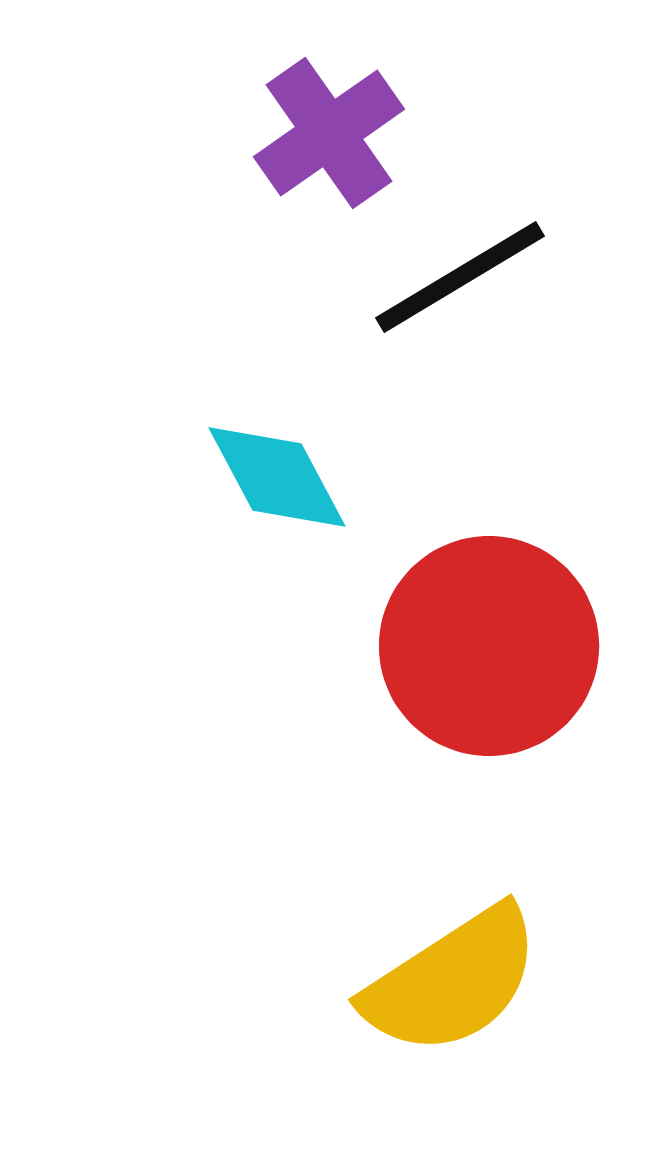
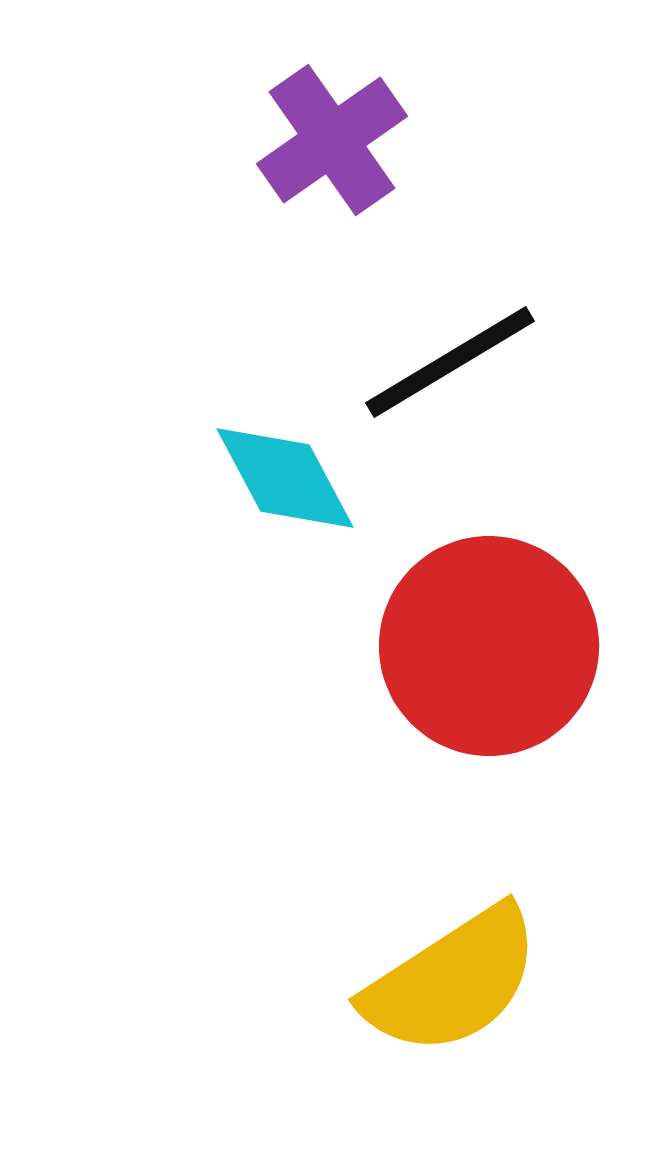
purple cross: moved 3 px right, 7 px down
black line: moved 10 px left, 85 px down
cyan diamond: moved 8 px right, 1 px down
